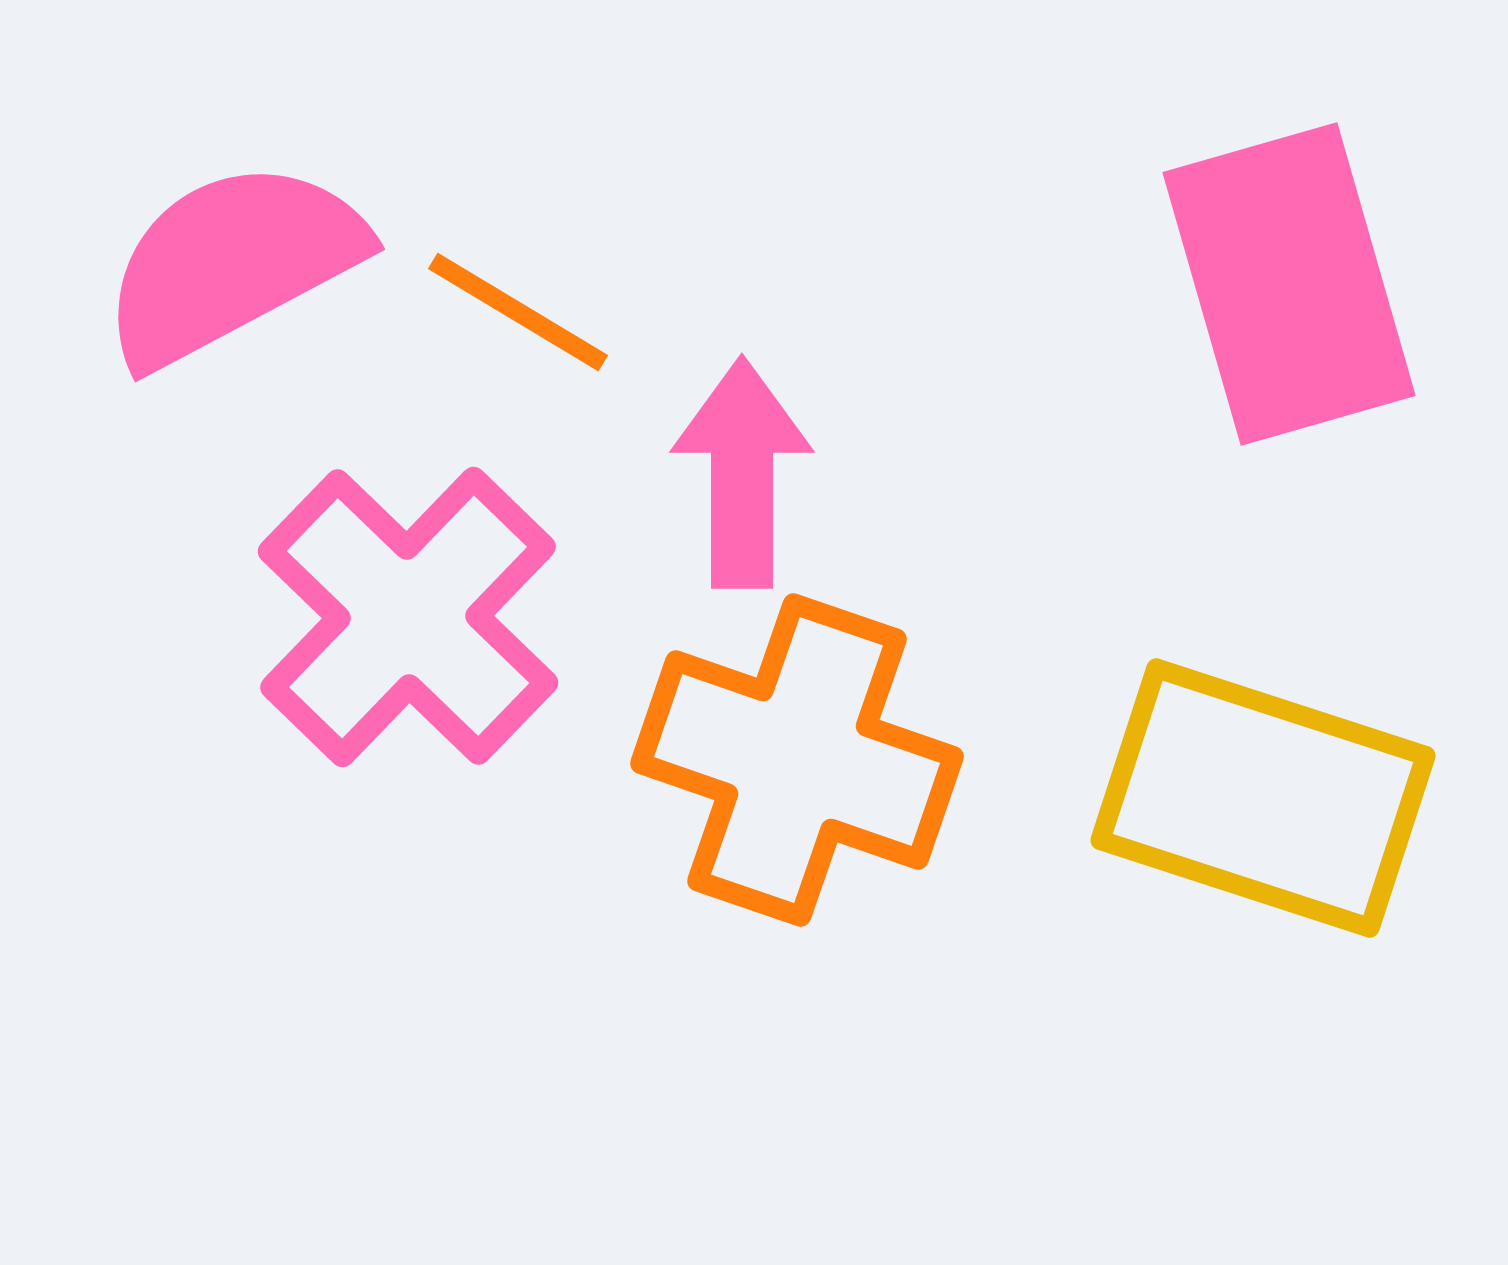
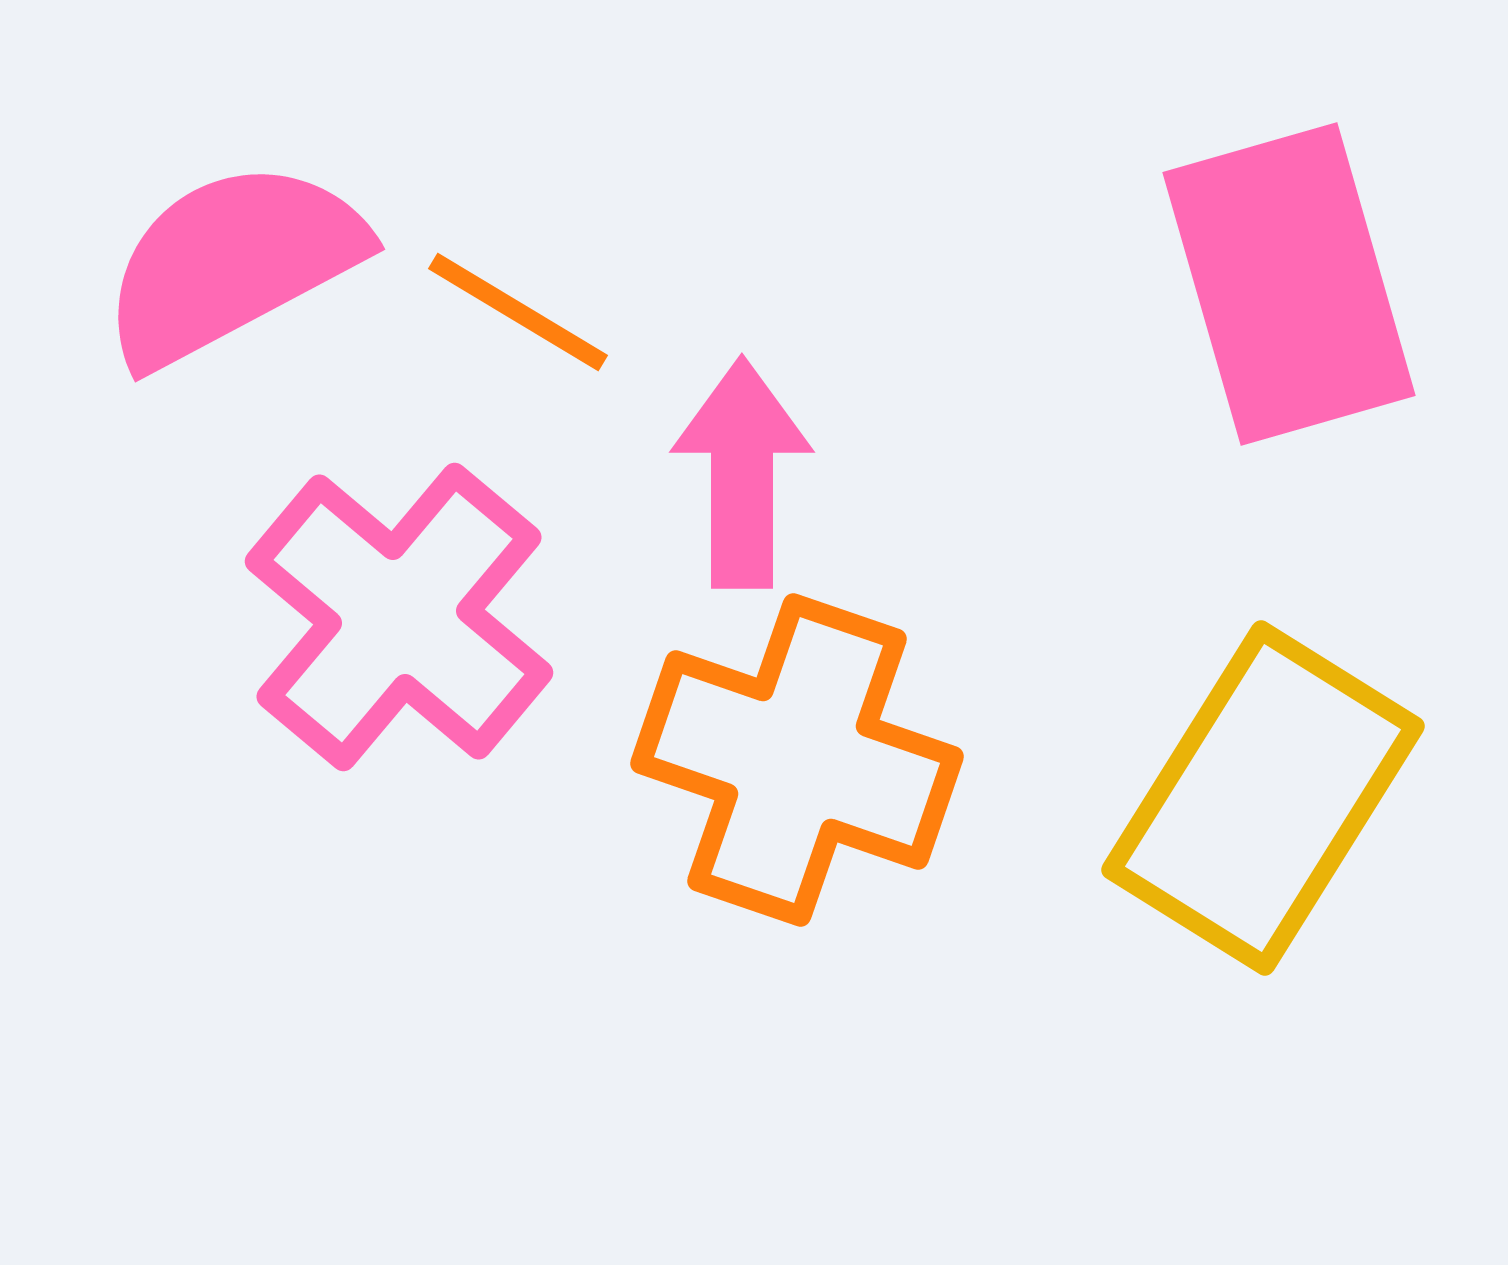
pink cross: moved 9 px left; rotated 4 degrees counterclockwise
yellow rectangle: rotated 76 degrees counterclockwise
